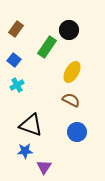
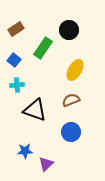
brown rectangle: rotated 21 degrees clockwise
green rectangle: moved 4 px left, 1 px down
yellow ellipse: moved 3 px right, 2 px up
cyan cross: rotated 24 degrees clockwise
brown semicircle: rotated 48 degrees counterclockwise
black triangle: moved 4 px right, 15 px up
blue circle: moved 6 px left
purple triangle: moved 2 px right, 3 px up; rotated 14 degrees clockwise
